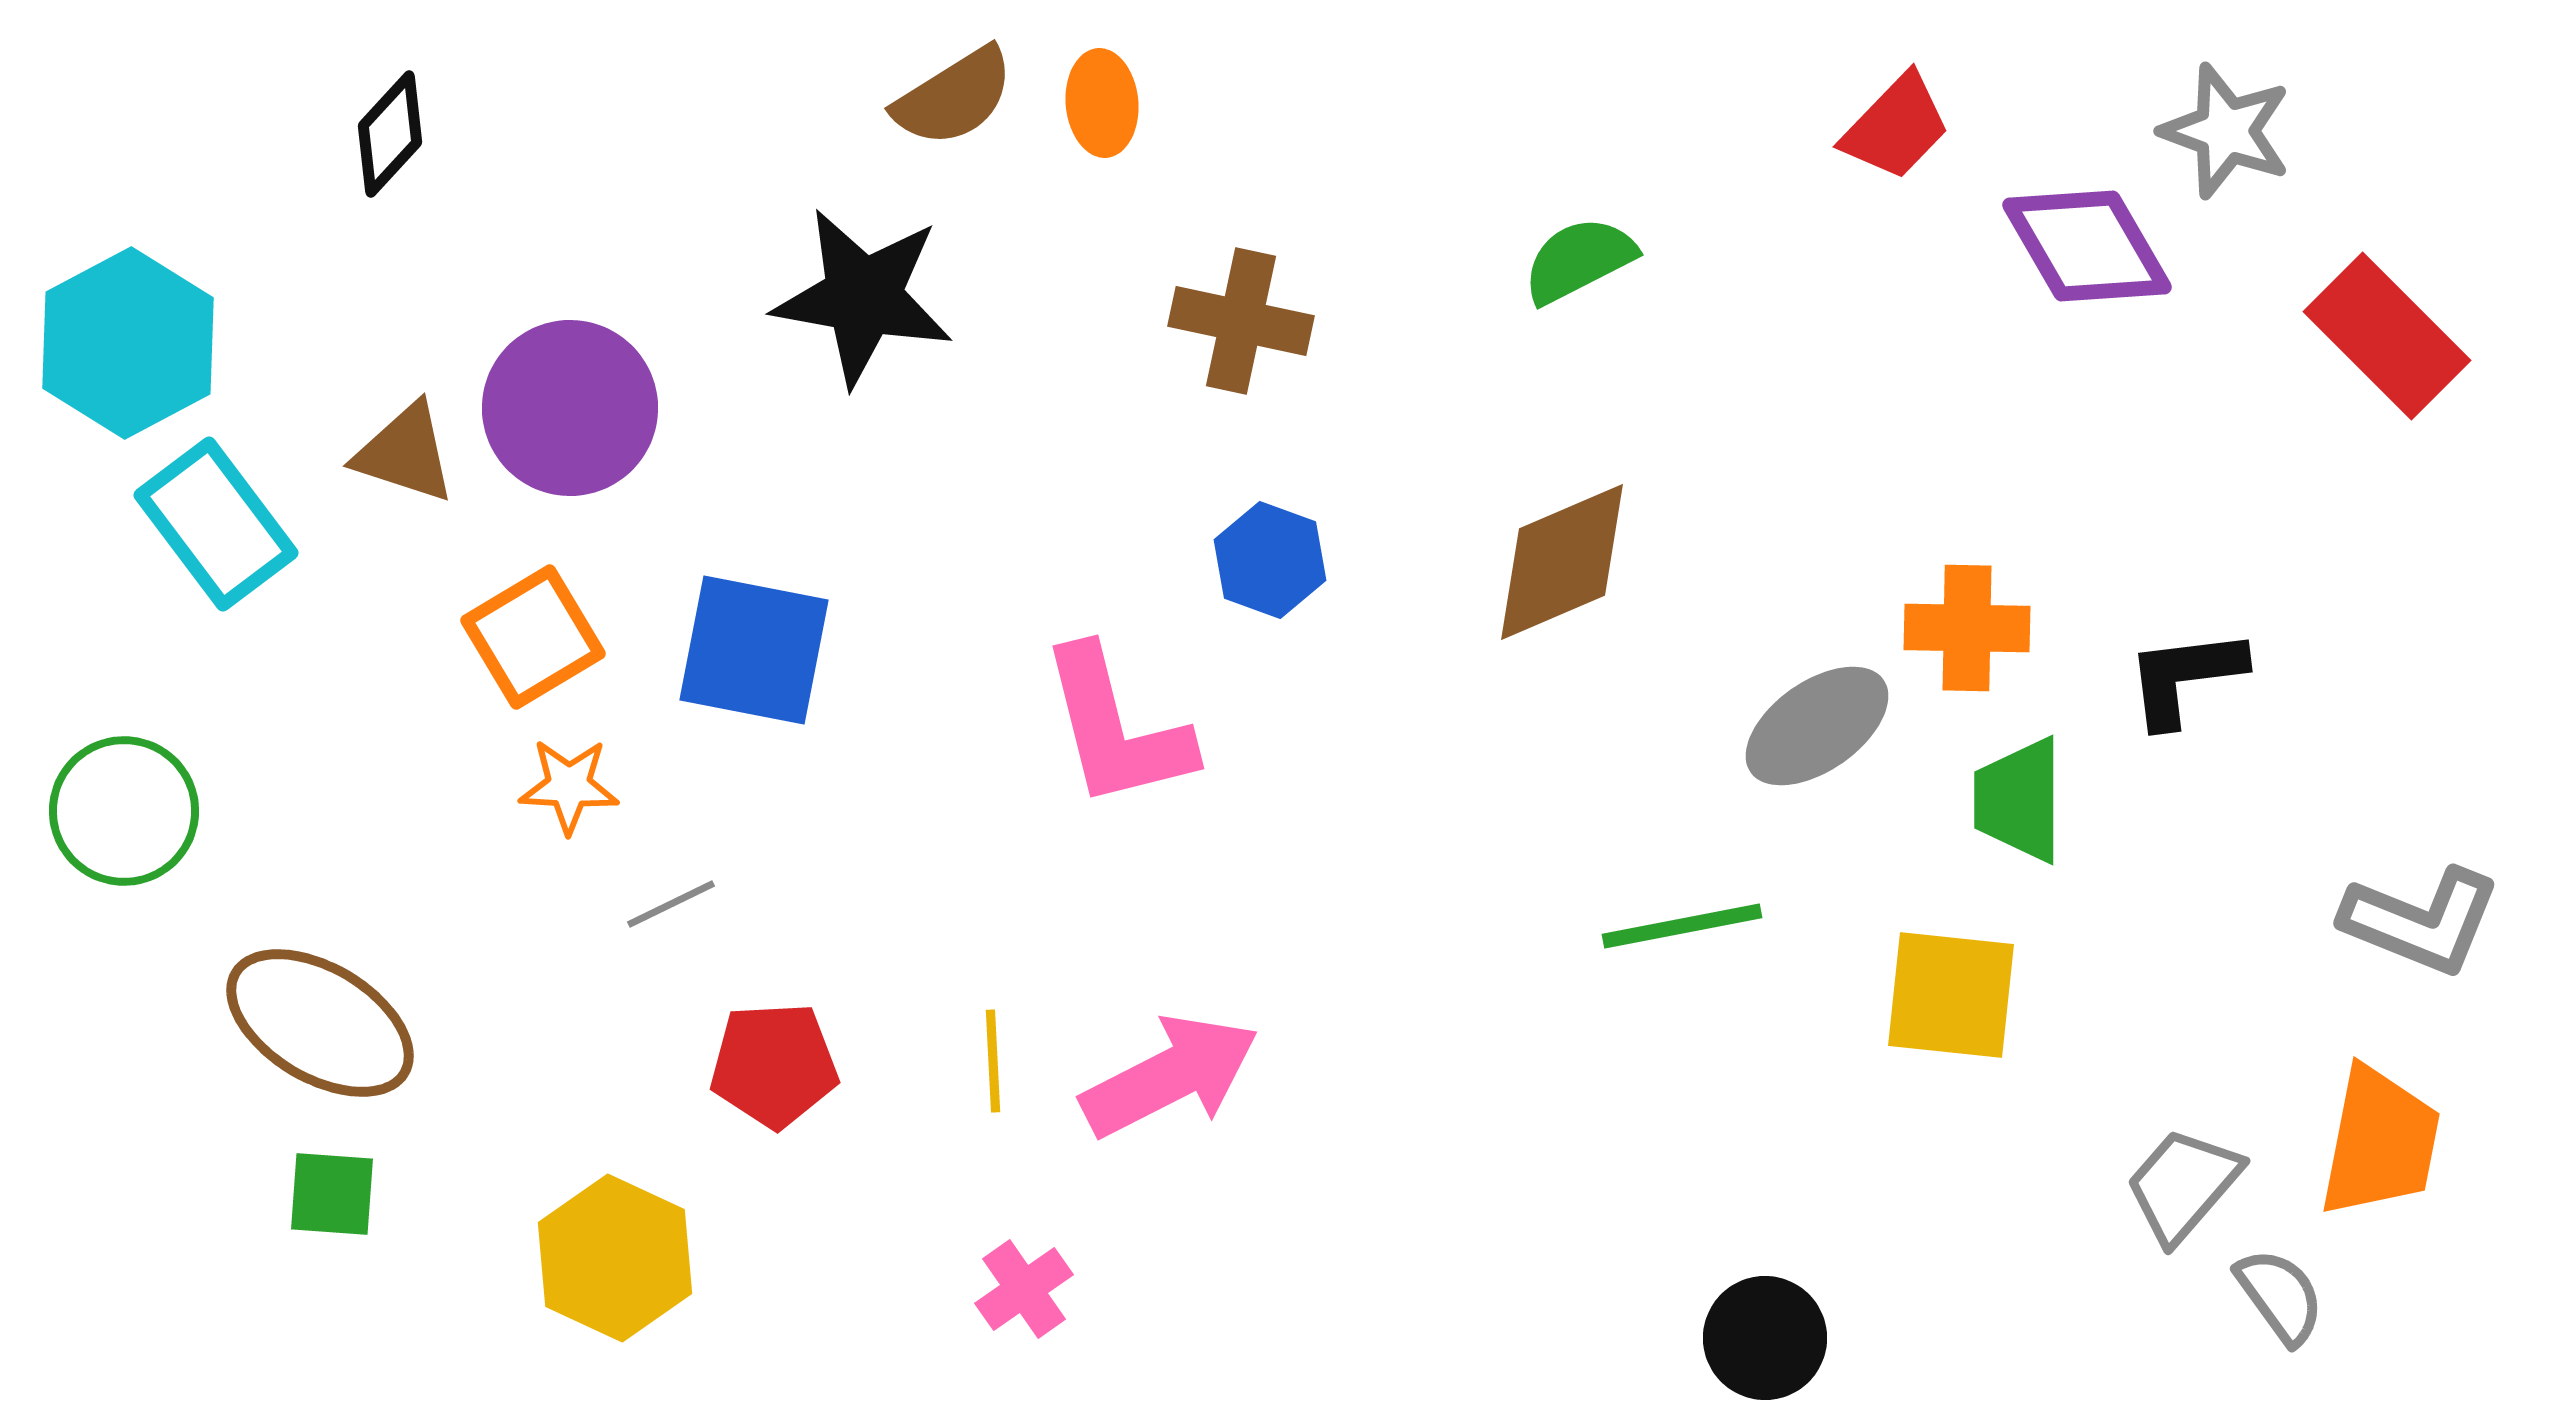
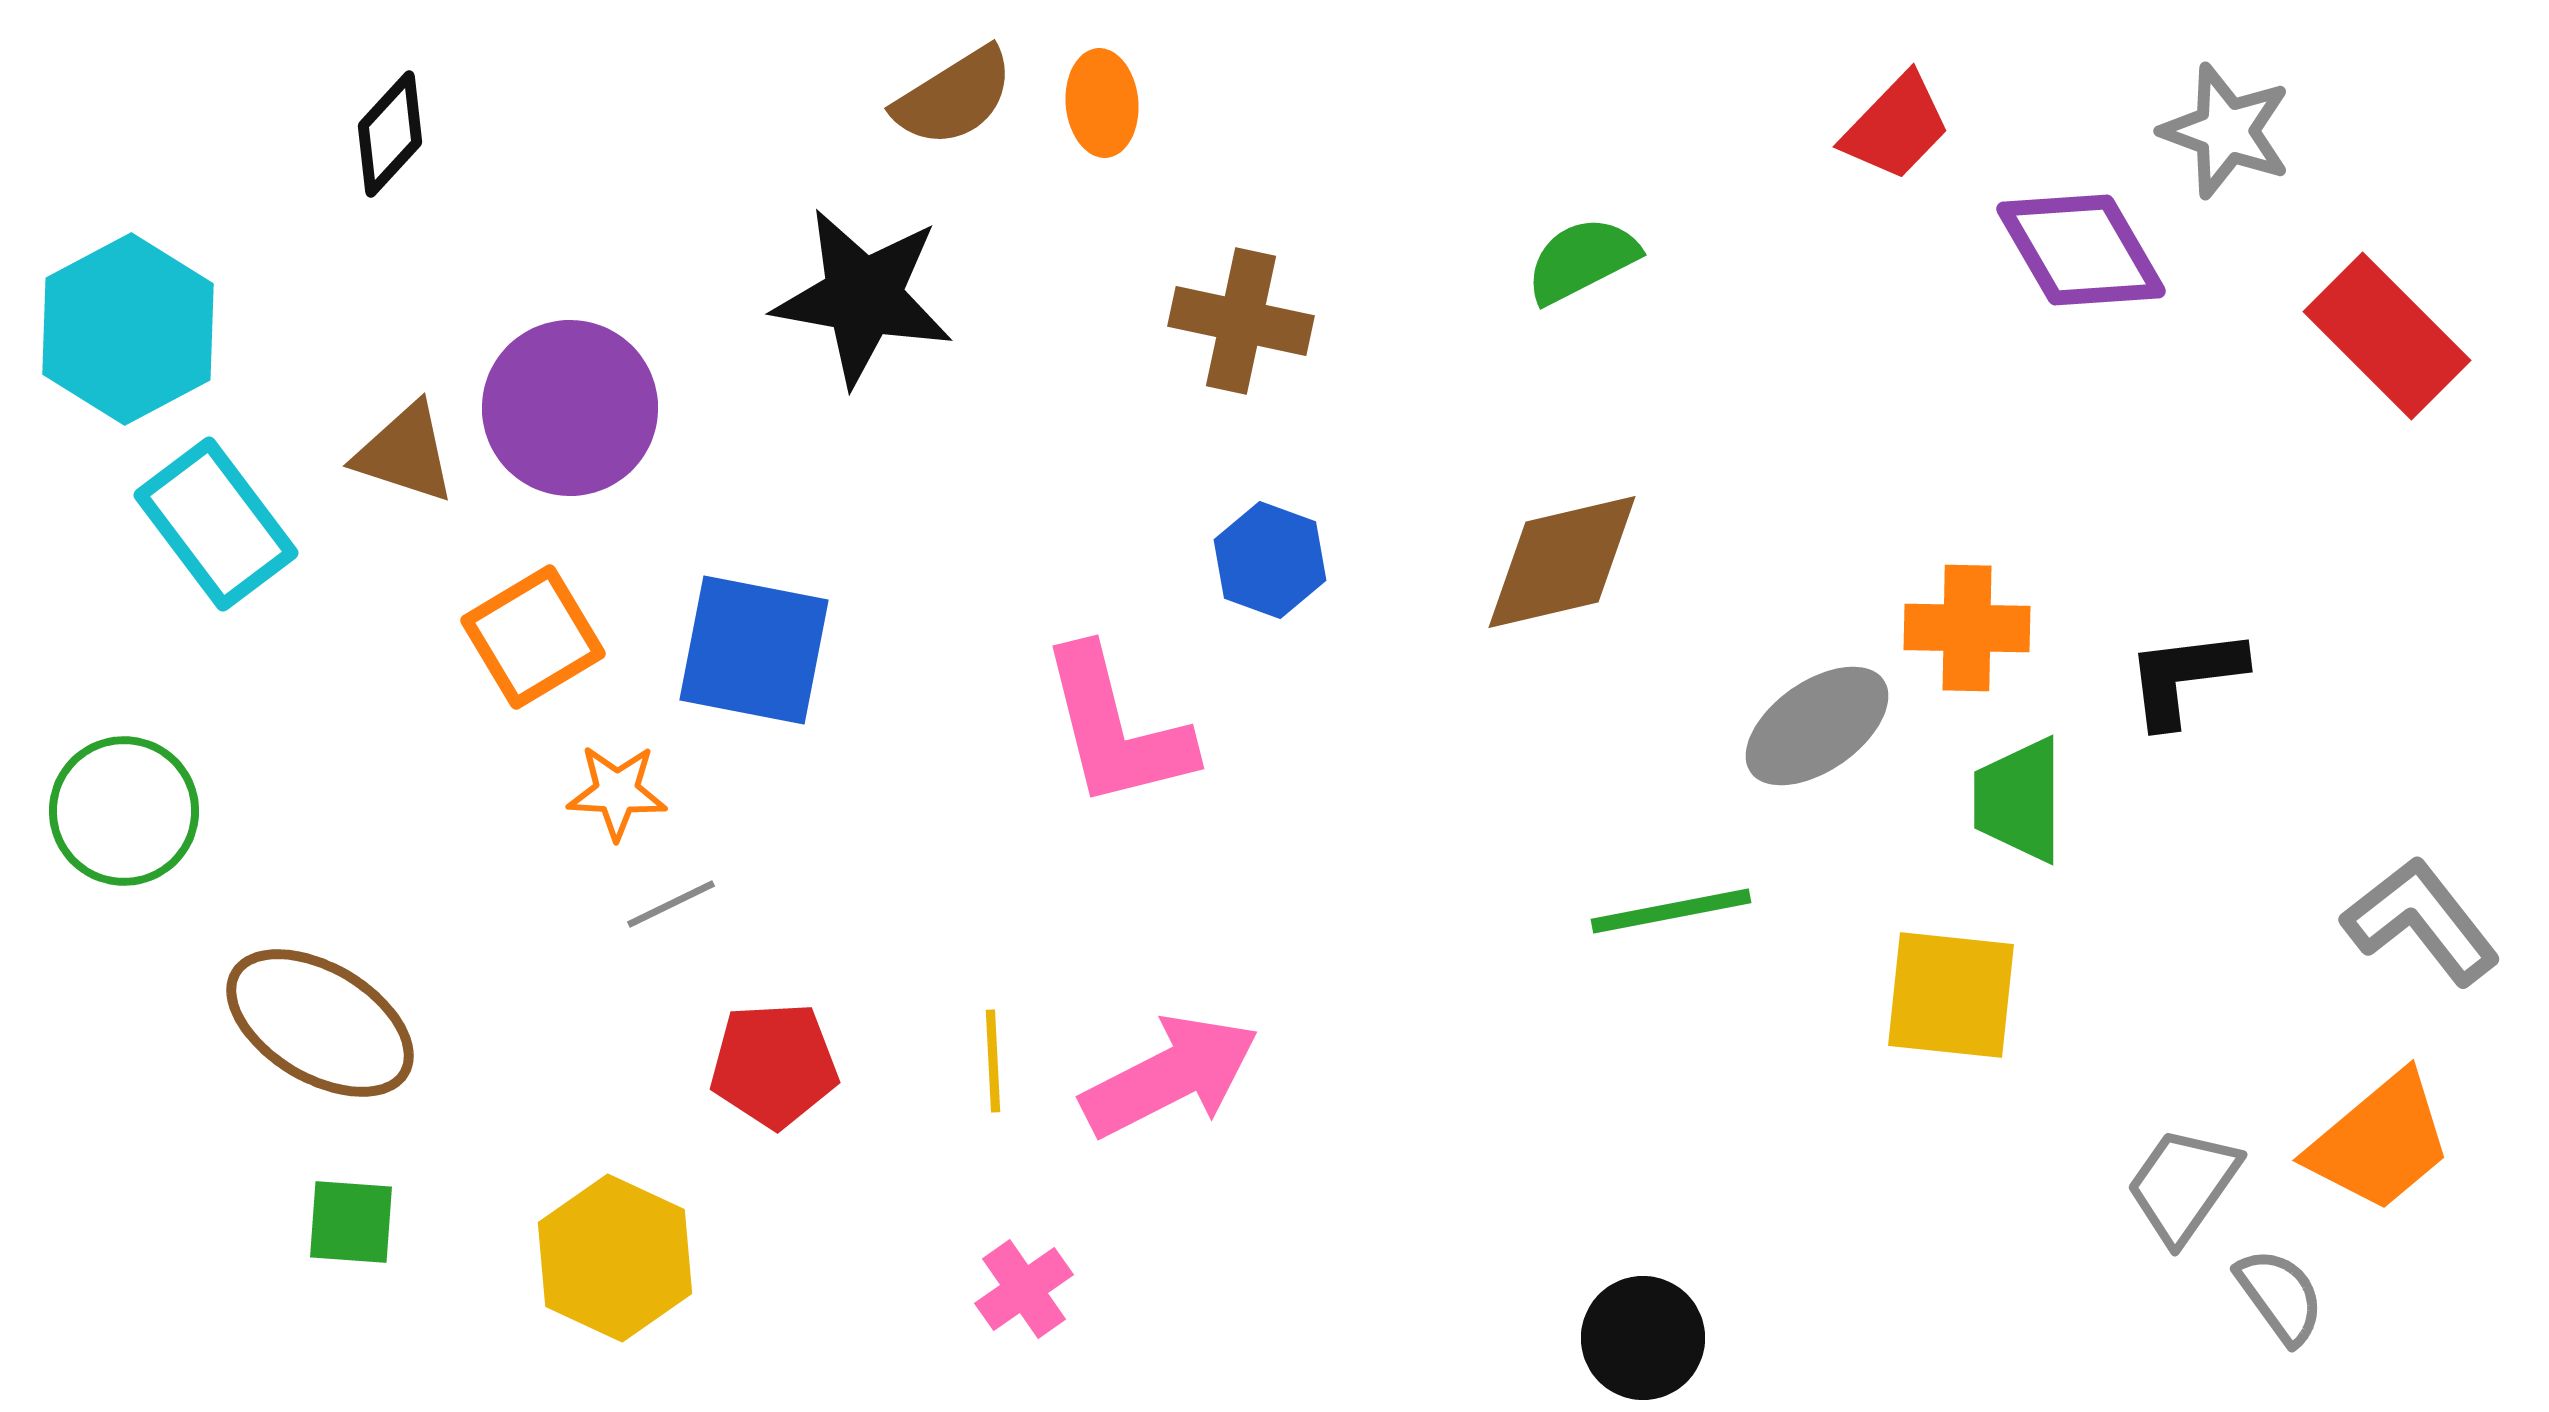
purple diamond: moved 6 px left, 4 px down
green semicircle: moved 3 px right
cyan hexagon: moved 14 px up
brown diamond: rotated 10 degrees clockwise
orange star: moved 48 px right, 6 px down
gray L-shape: rotated 150 degrees counterclockwise
green line: moved 11 px left, 15 px up
orange trapezoid: rotated 39 degrees clockwise
gray trapezoid: rotated 6 degrees counterclockwise
green square: moved 19 px right, 28 px down
black circle: moved 122 px left
